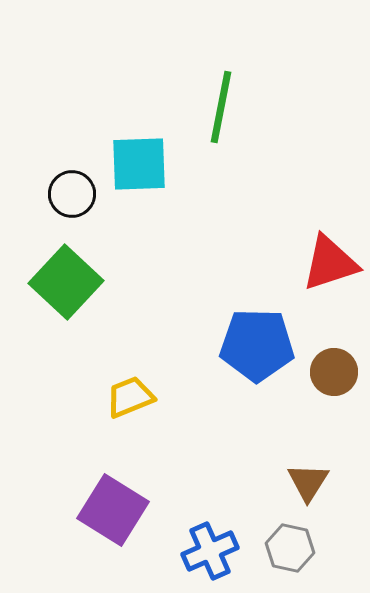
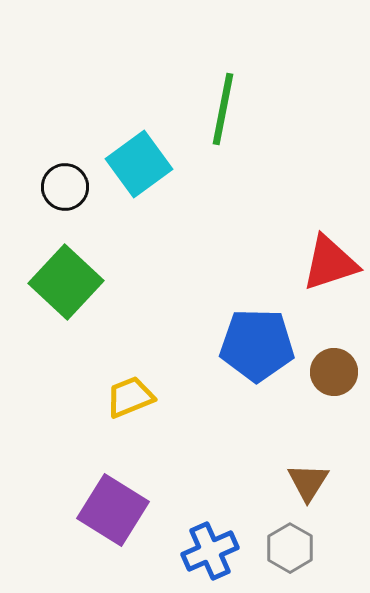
green line: moved 2 px right, 2 px down
cyan square: rotated 34 degrees counterclockwise
black circle: moved 7 px left, 7 px up
gray hexagon: rotated 18 degrees clockwise
